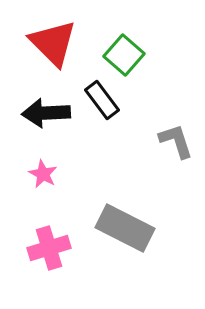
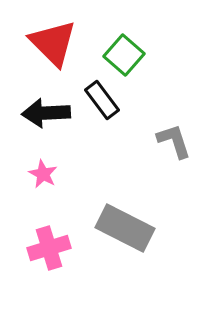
gray L-shape: moved 2 px left
